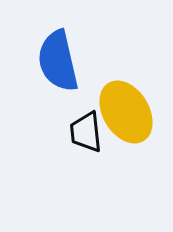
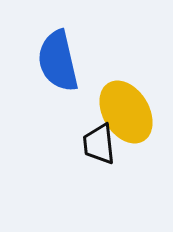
black trapezoid: moved 13 px right, 12 px down
